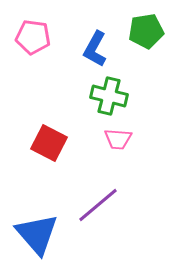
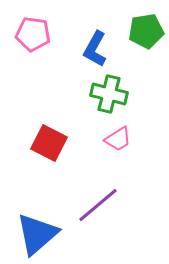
pink pentagon: moved 3 px up
green cross: moved 2 px up
pink trapezoid: rotated 36 degrees counterclockwise
blue triangle: rotated 30 degrees clockwise
